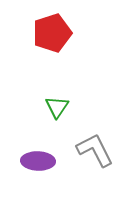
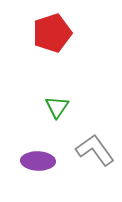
gray L-shape: rotated 9 degrees counterclockwise
